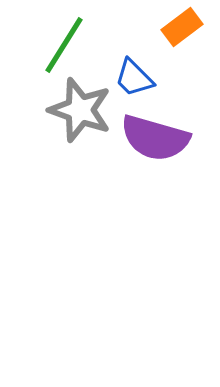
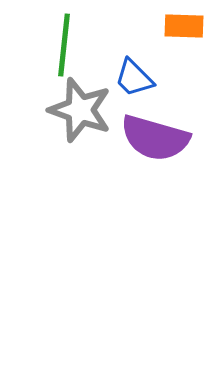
orange rectangle: moved 2 px right, 1 px up; rotated 39 degrees clockwise
green line: rotated 26 degrees counterclockwise
